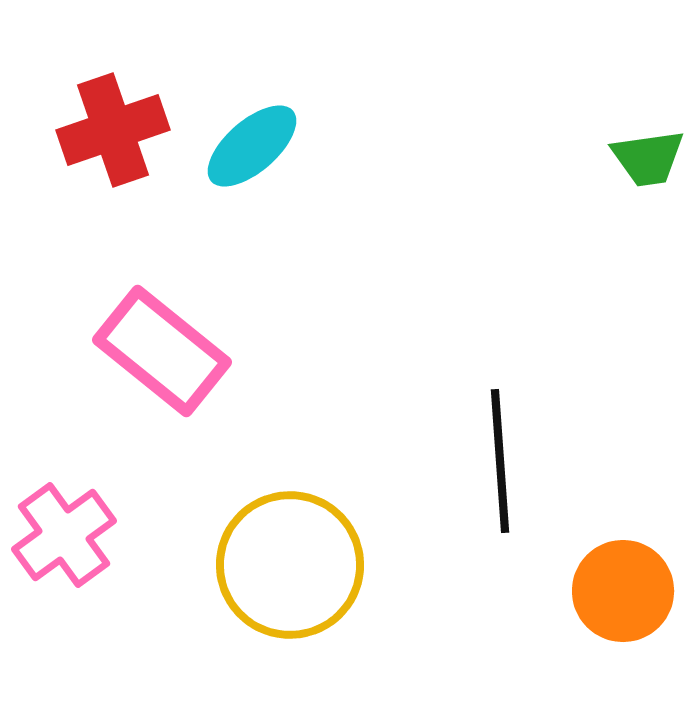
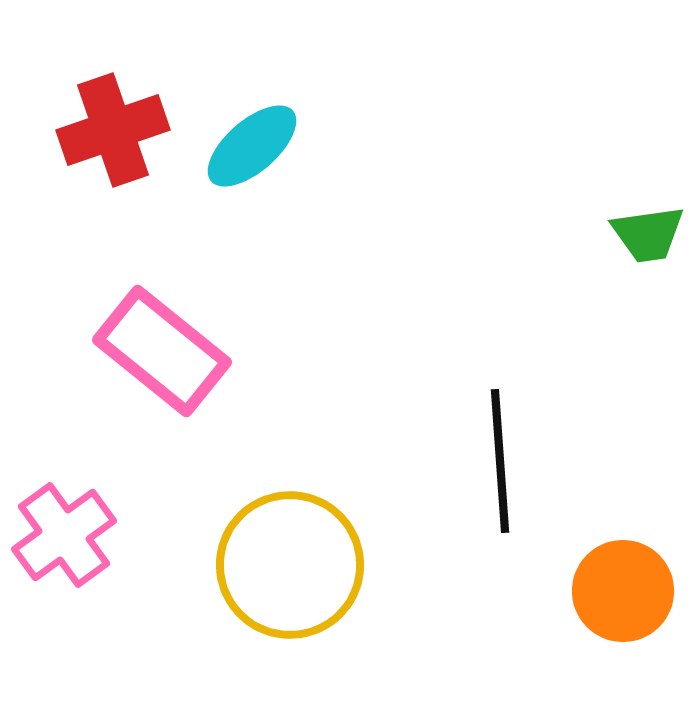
green trapezoid: moved 76 px down
